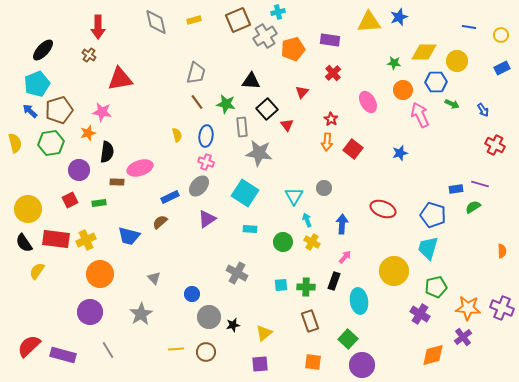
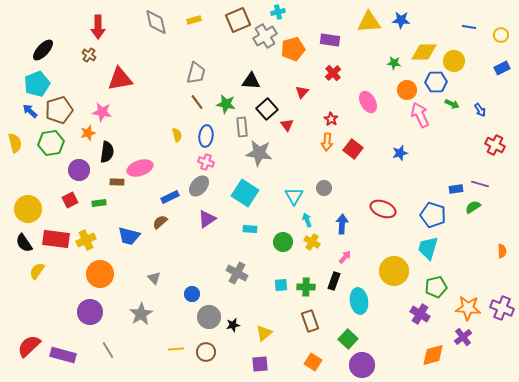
blue star at (399, 17): moved 2 px right, 3 px down; rotated 24 degrees clockwise
yellow circle at (457, 61): moved 3 px left
orange circle at (403, 90): moved 4 px right
blue arrow at (483, 110): moved 3 px left
orange square at (313, 362): rotated 24 degrees clockwise
